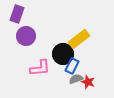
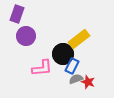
pink L-shape: moved 2 px right
